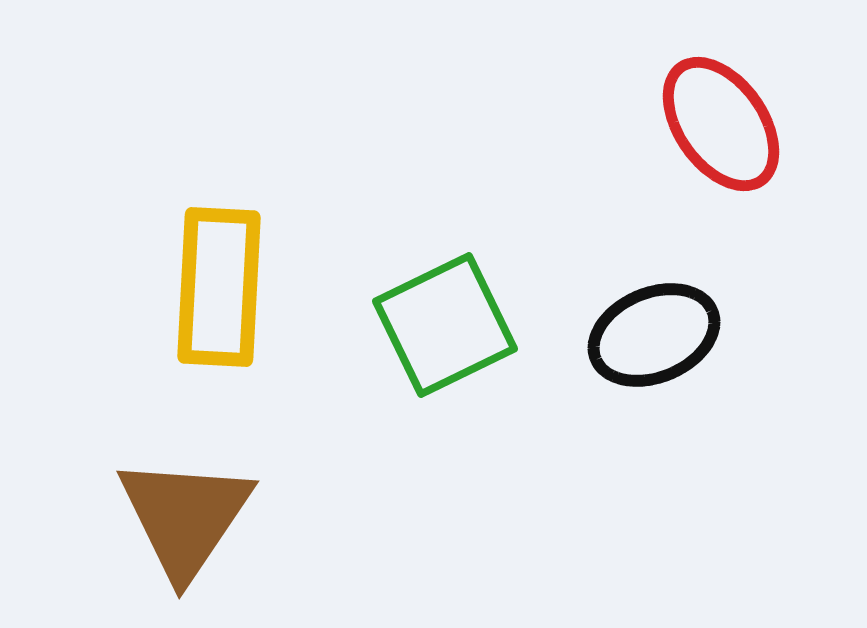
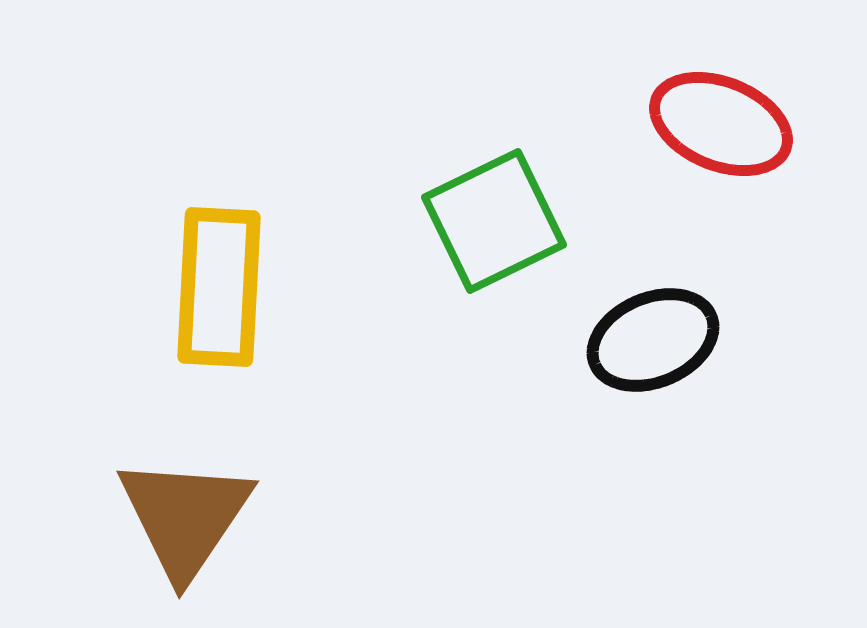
red ellipse: rotated 33 degrees counterclockwise
green square: moved 49 px right, 104 px up
black ellipse: moved 1 px left, 5 px down
